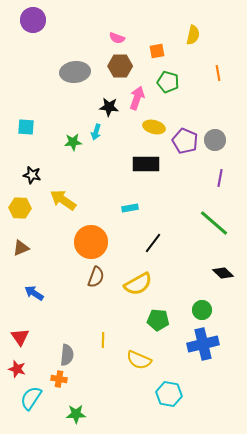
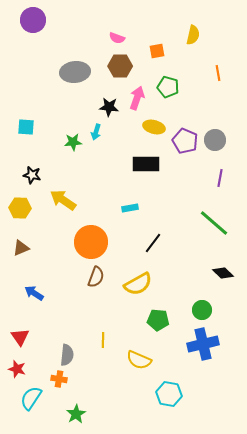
green pentagon at (168, 82): moved 5 px down
green star at (76, 414): rotated 30 degrees counterclockwise
